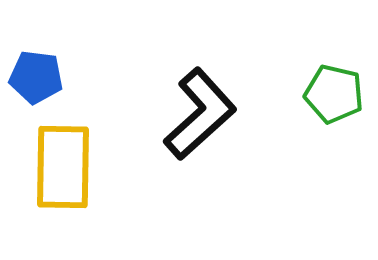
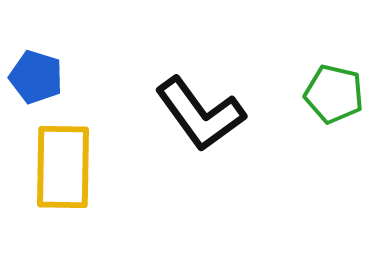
blue pentagon: rotated 10 degrees clockwise
black L-shape: rotated 96 degrees clockwise
